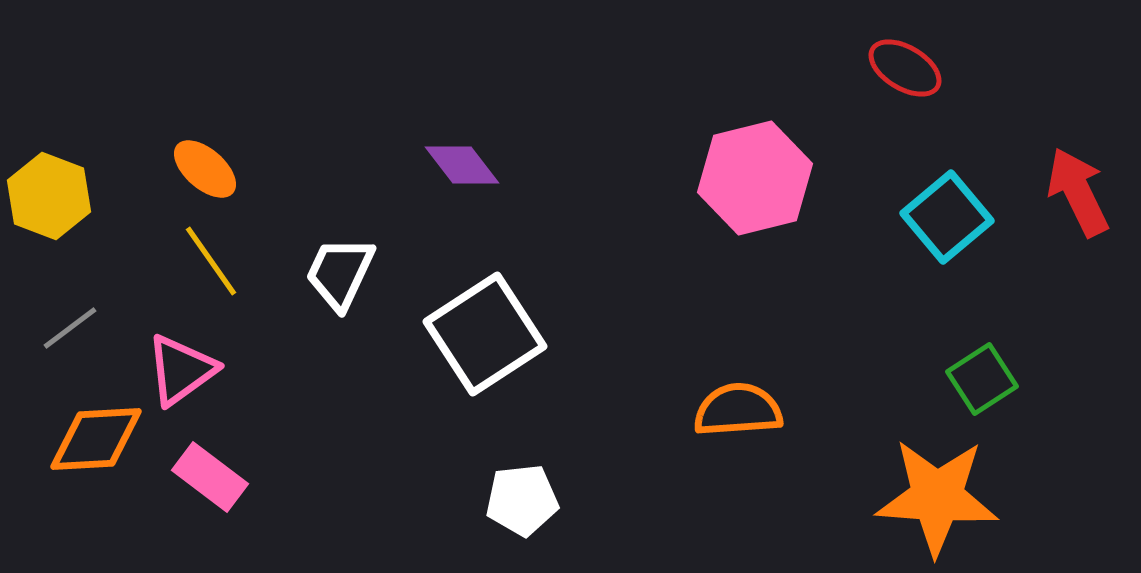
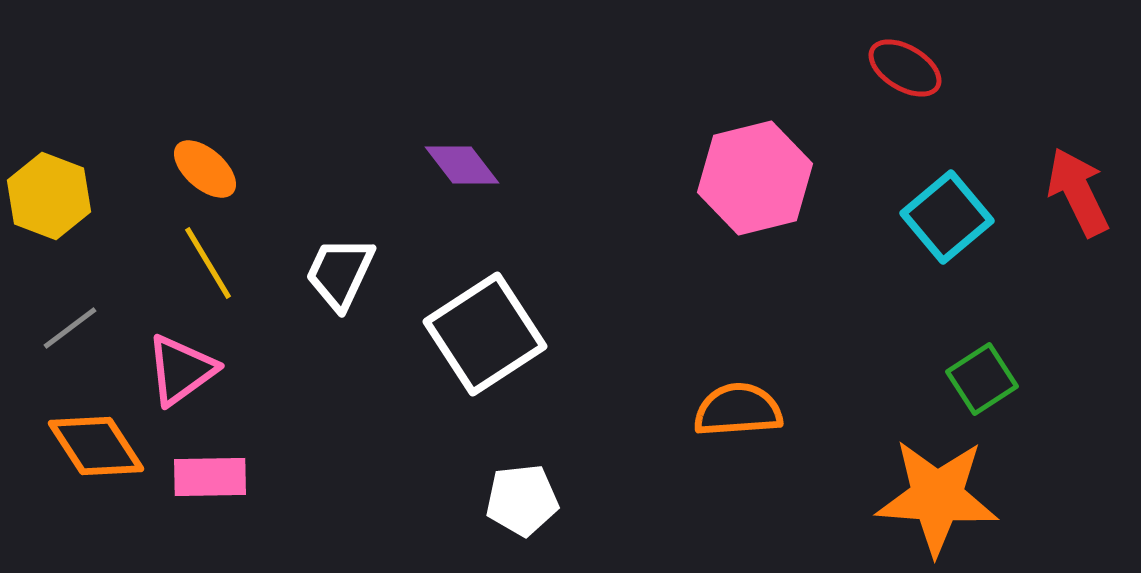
yellow line: moved 3 px left, 2 px down; rotated 4 degrees clockwise
orange diamond: moved 7 px down; rotated 60 degrees clockwise
pink rectangle: rotated 38 degrees counterclockwise
